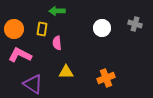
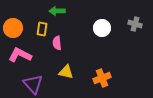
orange circle: moved 1 px left, 1 px up
yellow triangle: rotated 14 degrees clockwise
orange cross: moved 4 px left
purple triangle: rotated 15 degrees clockwise
